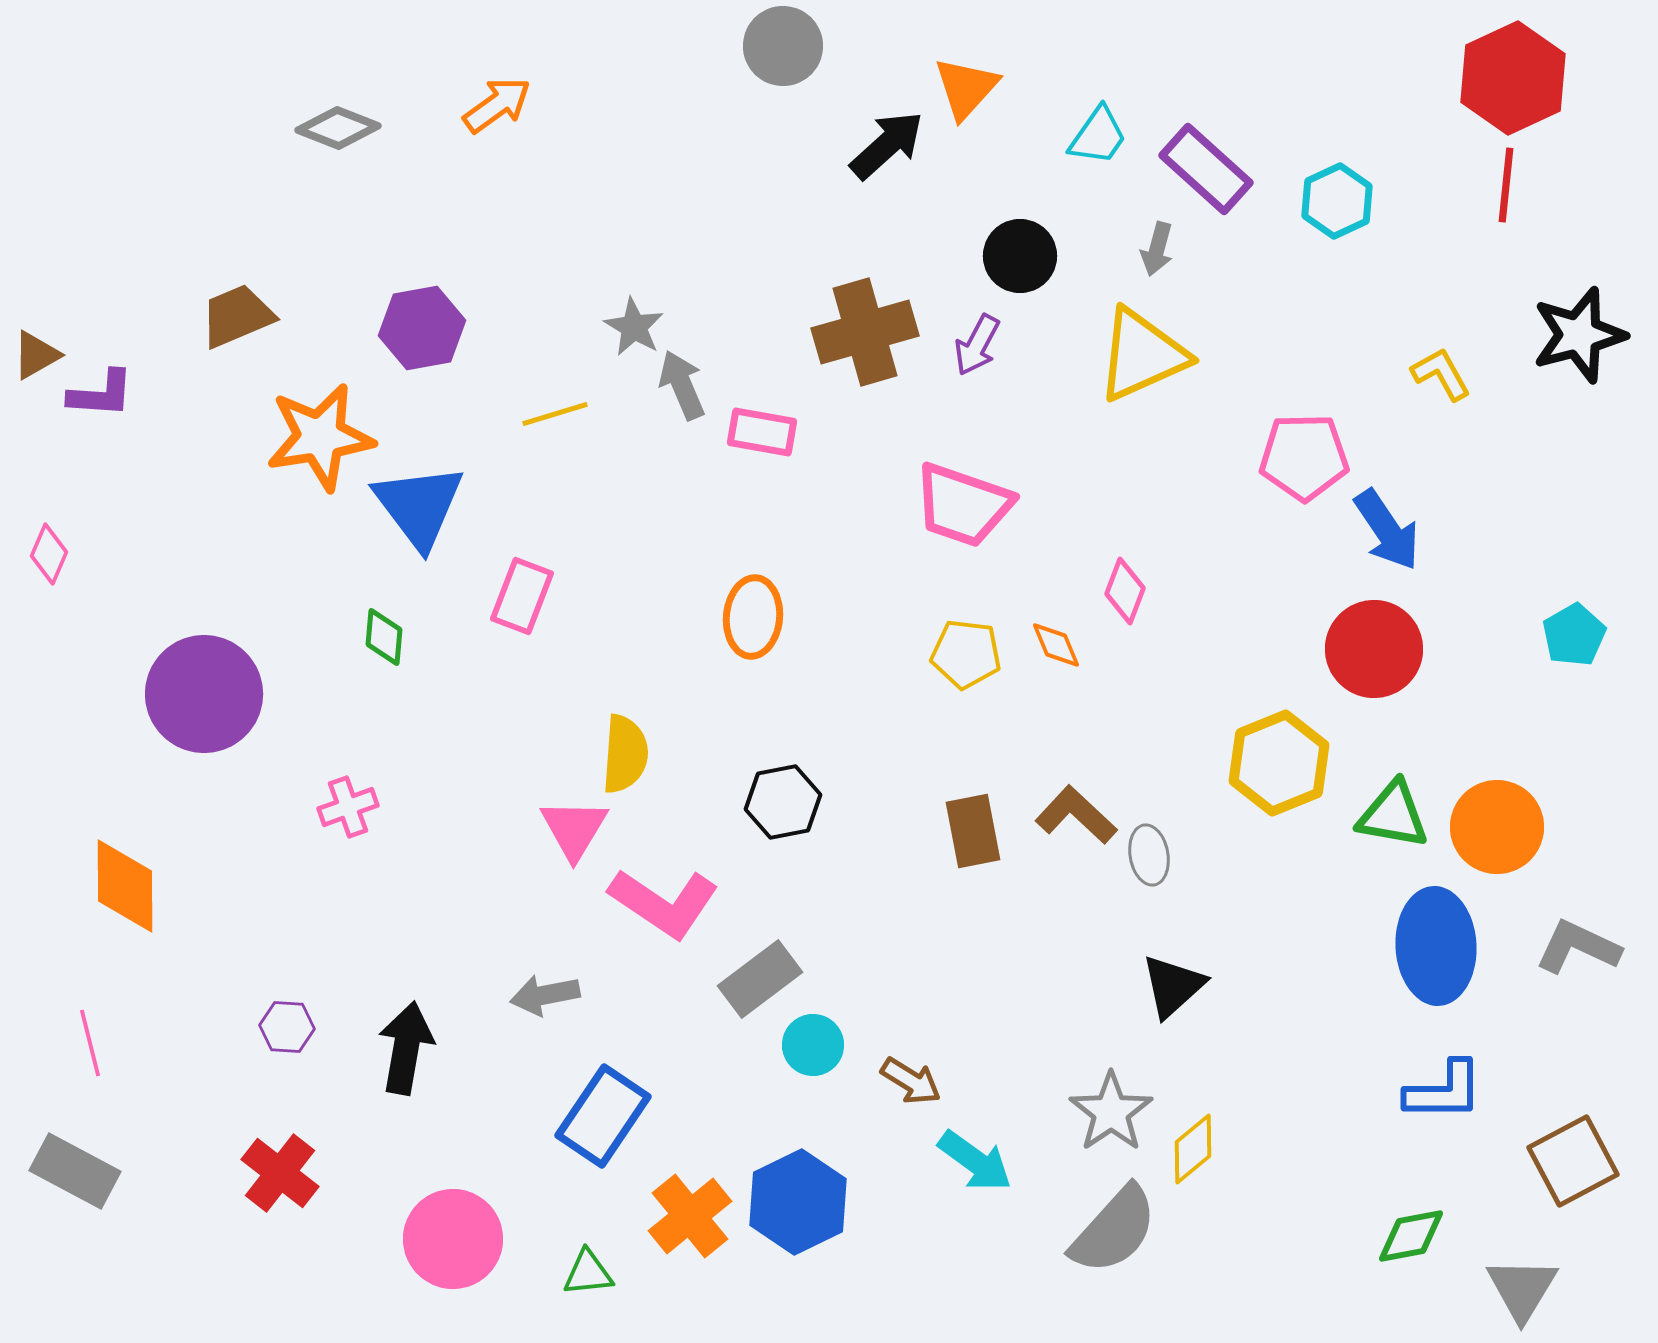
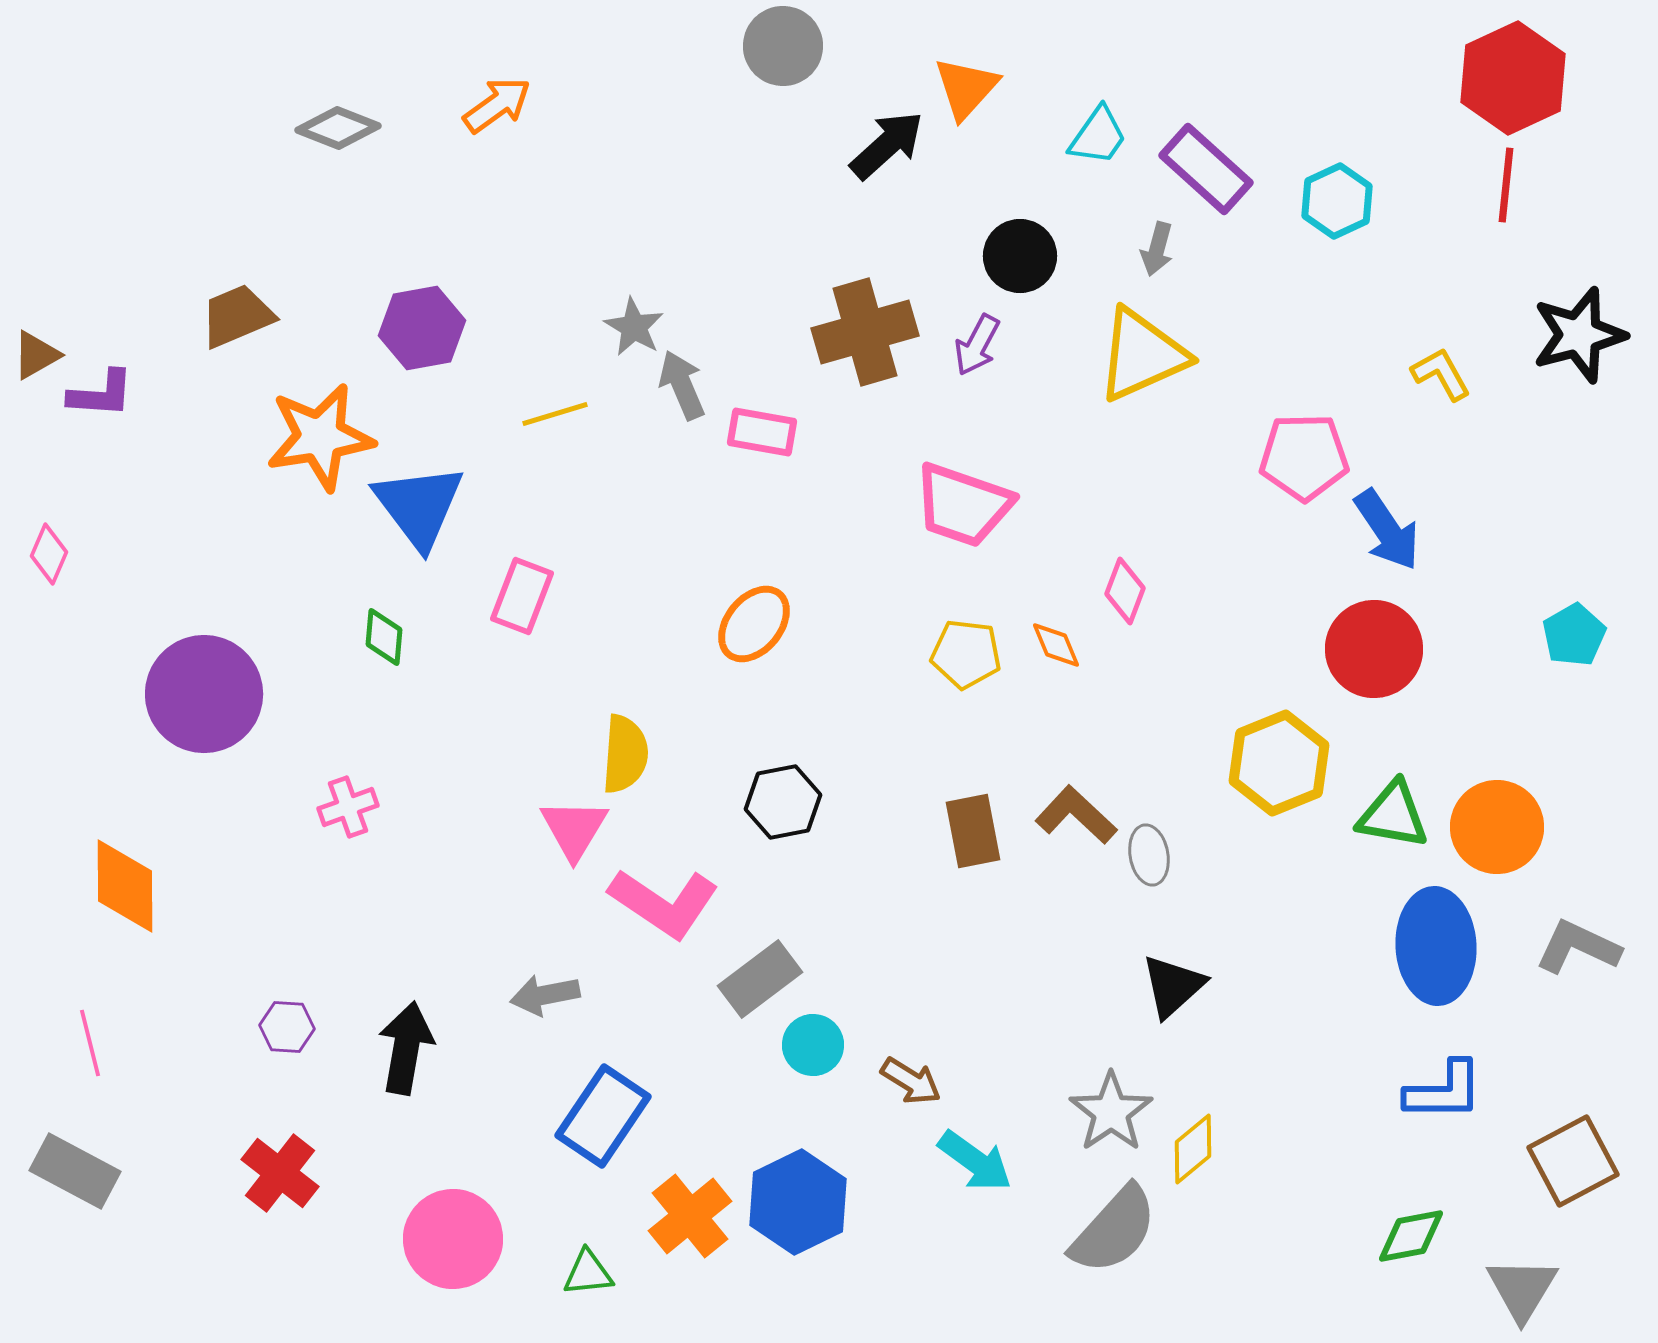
orange ellipse at (753, 617): moved 1 px right, 7 px down; rotated 34 degrees clockwise
